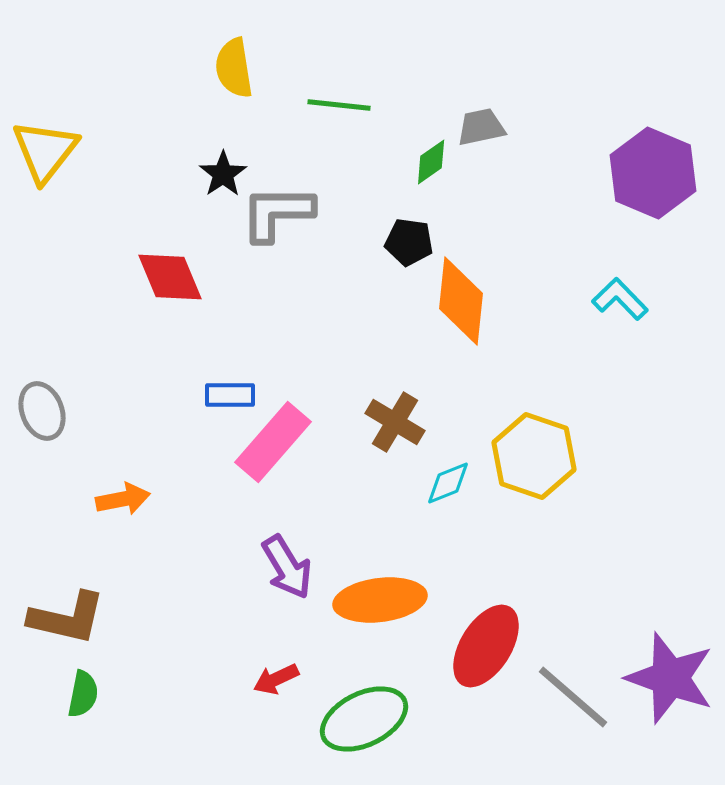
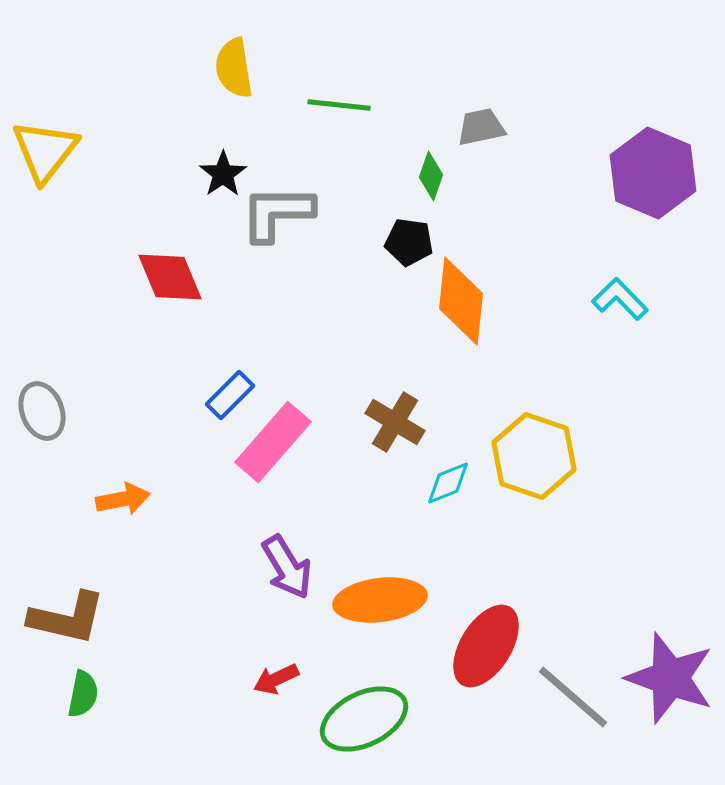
green diamond: moved 14 px down; rotated 36 degrees counterclockwise
blue rectangle: rotated 45 degrees counterclockwise
